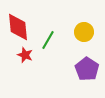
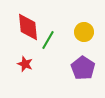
red diamond: moved 10 px right
red star: moved 9 px down
purple pentagon: moved 4 px left, 1 px up
